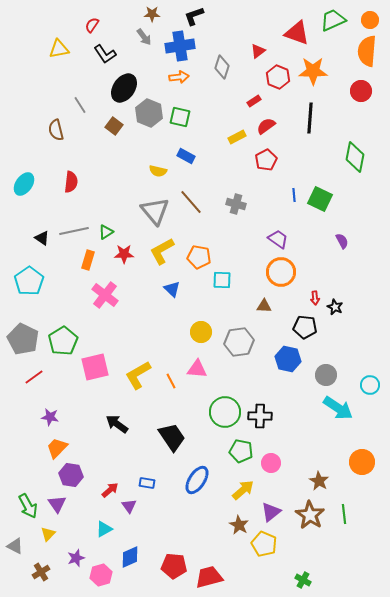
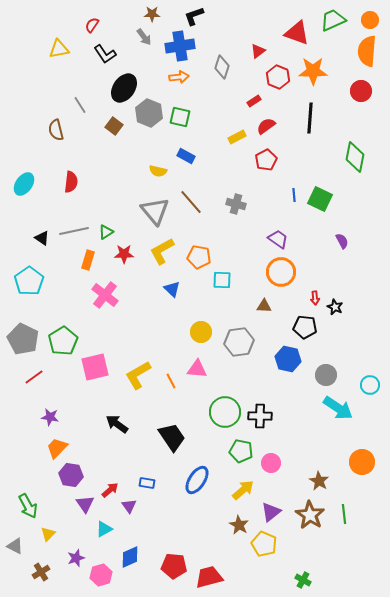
purple triangle at (57, 504): moved 28 px right
